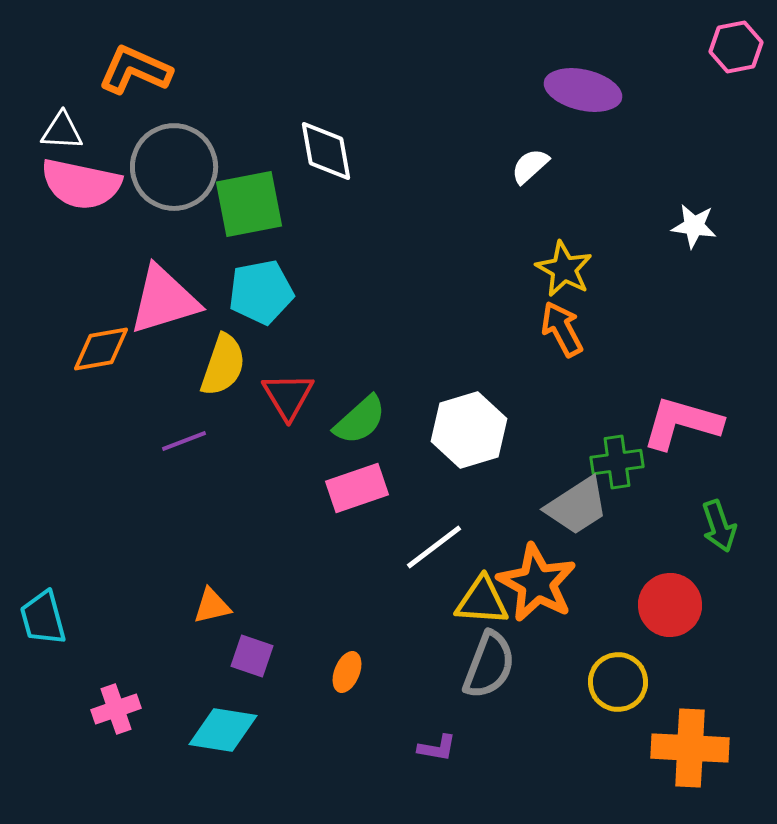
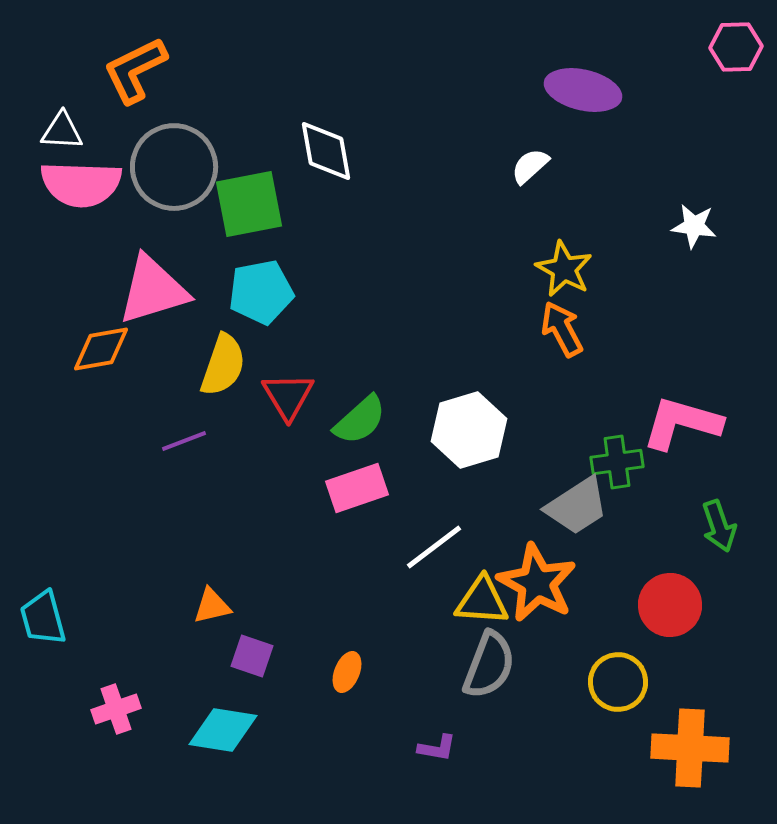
pink hexagon: rotated 9 degrees clockwise
orange L-shape: rotated 50 degrees counterclockwise
pink semicircle: rotated 10 degrees counterclockwise
pink triangle: moved 11 px left, 10 px up
